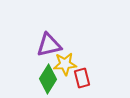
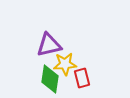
green diamond: moved 2 px right; rotated 24 degrees counterclockwise
